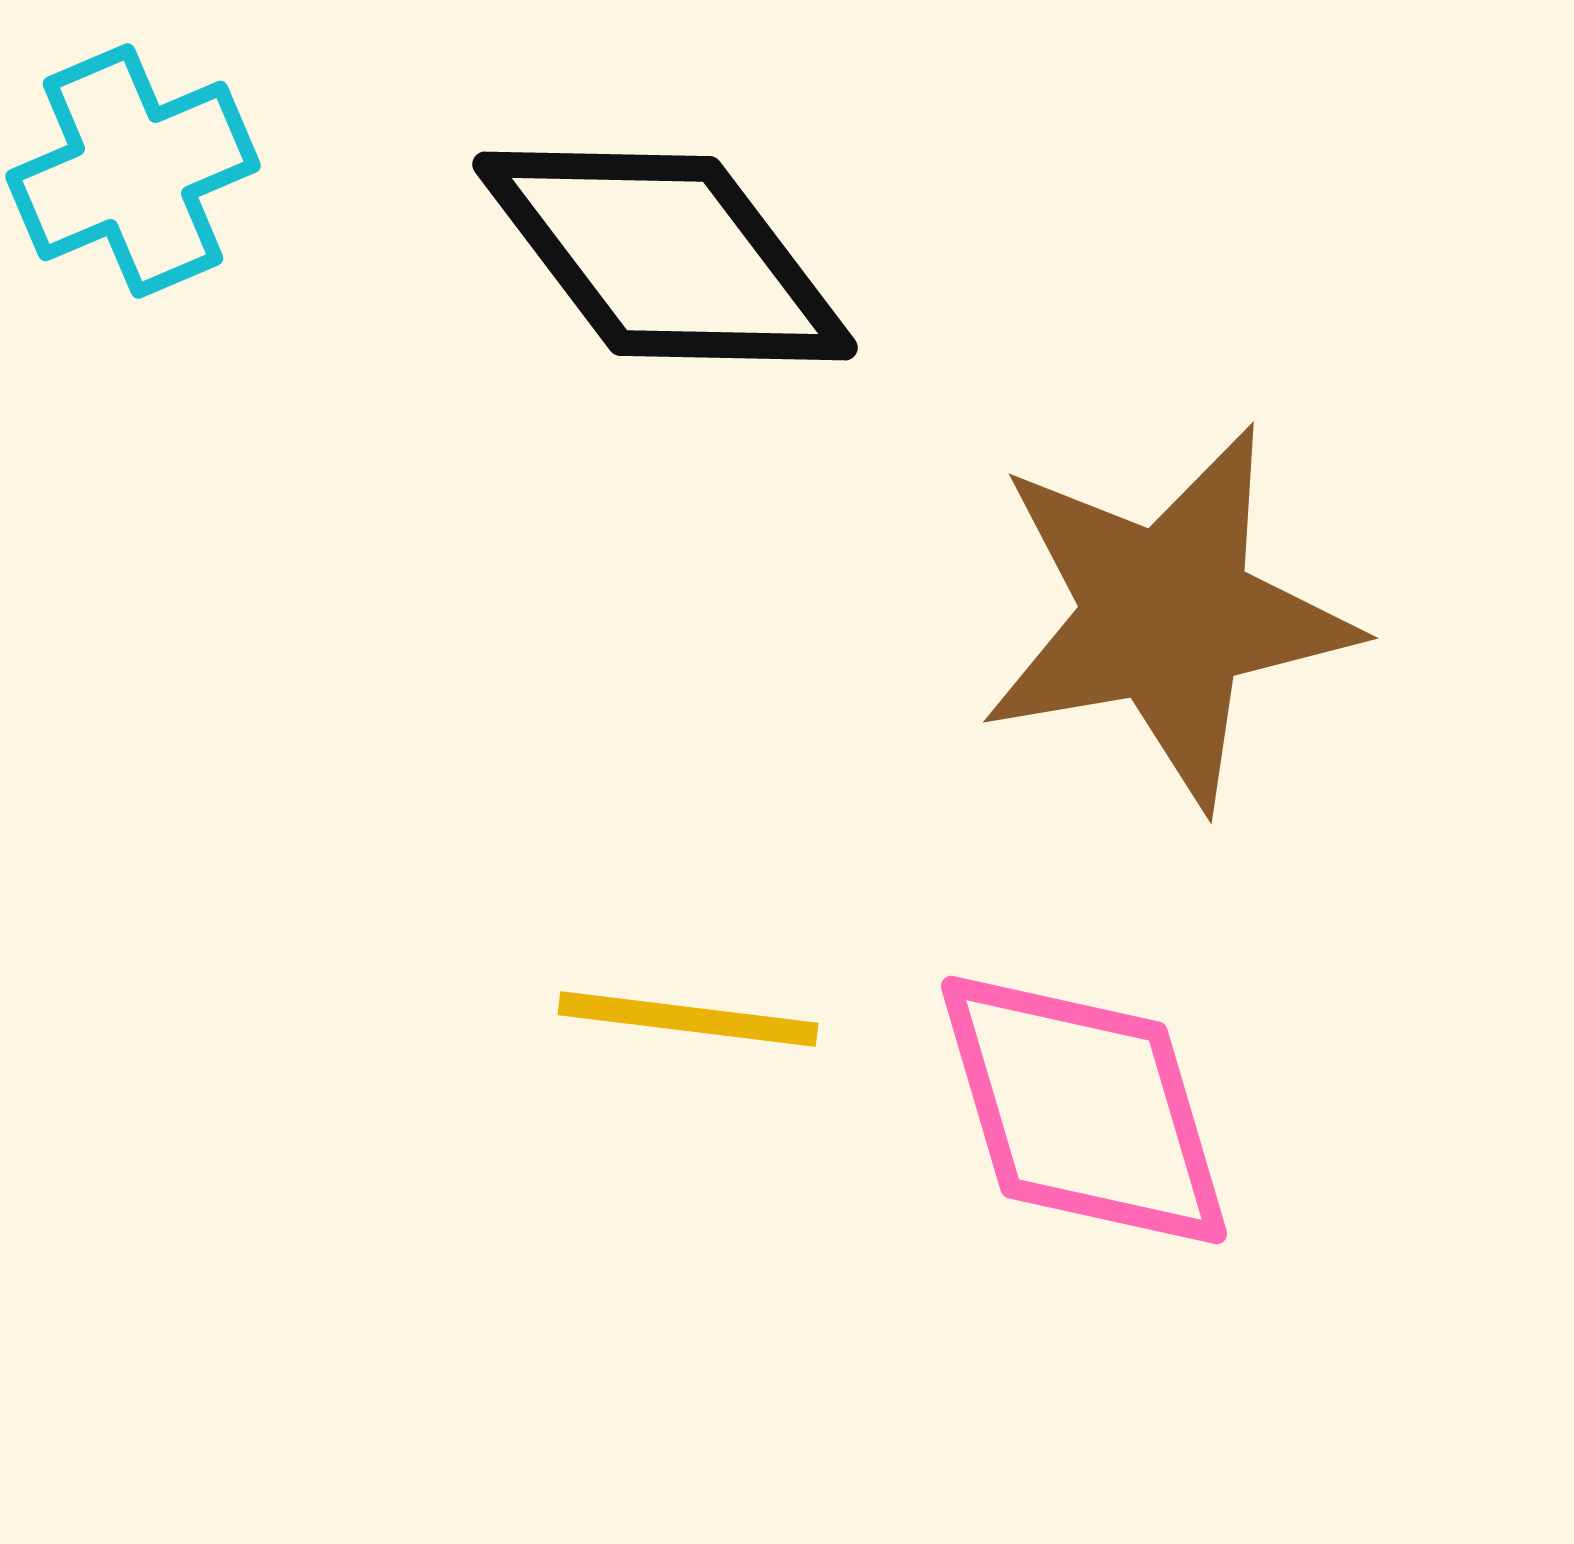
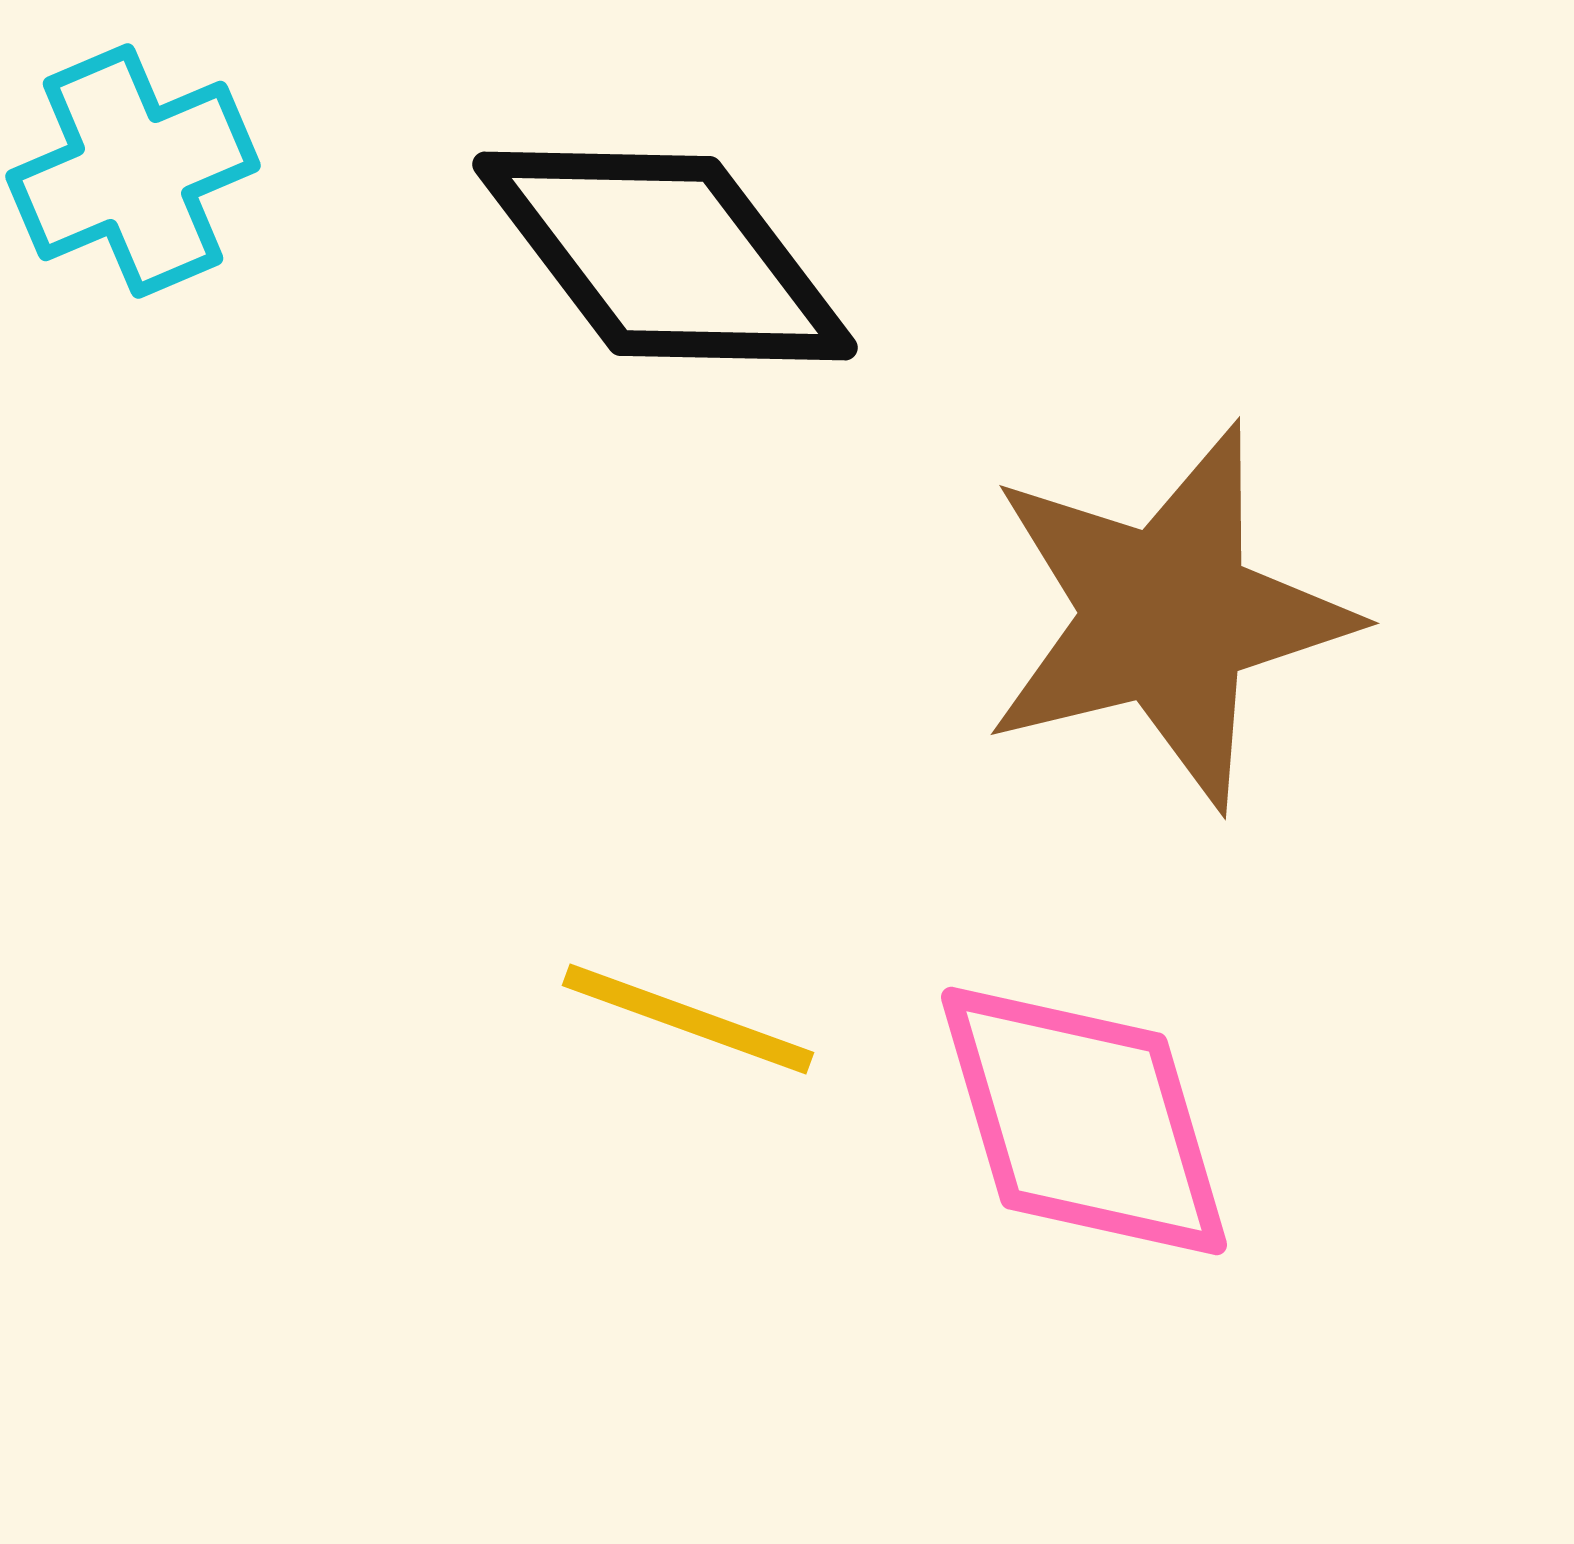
brown star: rotated 4 degrees counterclockwise
yellow line: rotated 13 degrees clockwise
pink diamond: moved 11 px down
